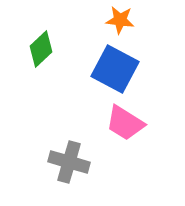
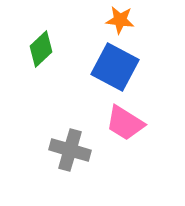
blue square: moved 2 px up
gray cross: moved 1 px right, 12 px up
